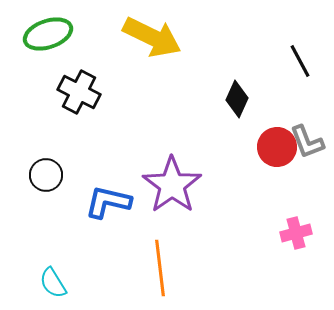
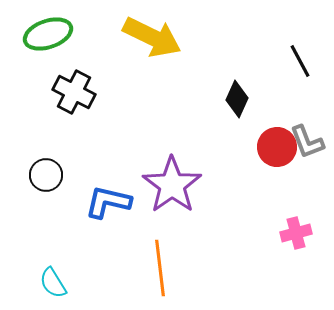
black cross: moved 5 px left
